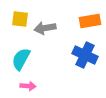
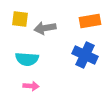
cyan semicircle: moved 6 px right; rotated 115 degrees counterclockwise
pink arrow: moved 3 px right
